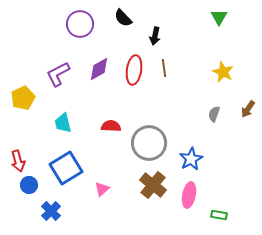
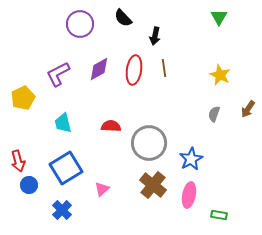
yellow star: moved 3 px left, 3 px down
blue cross: moved 11 px right, 1 px up
